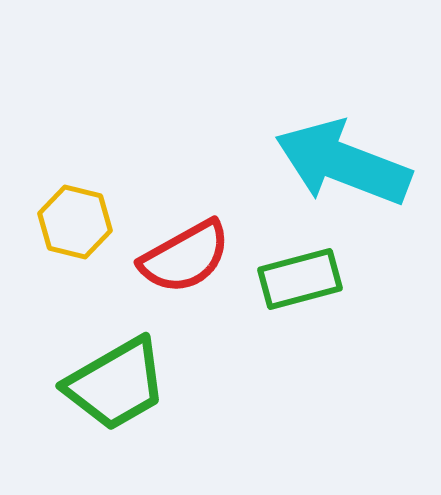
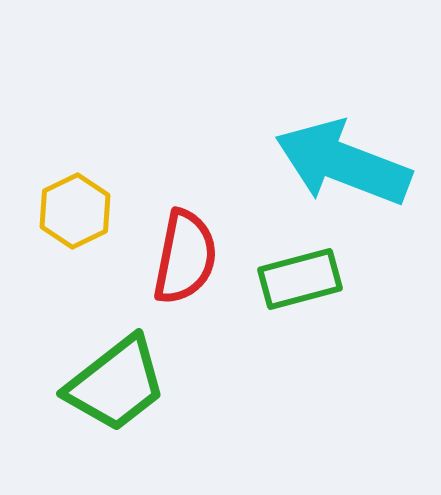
yellow hexagon: moved 11 px up; rotated 20 degrees clockwise
red semicircle: rotated 50 degrees counterclockwise
green trapezoid: rotated 8 degrees counterclockwise
